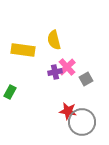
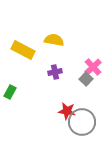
yellow semicircle: rotated 114 degrees clockwise
yellow rectangle: rotated 20 degrees clockwise
pink cross: moved 26 px right
gray square: rotated 16 degrees counterclockwise
red star: moved 1 px left
